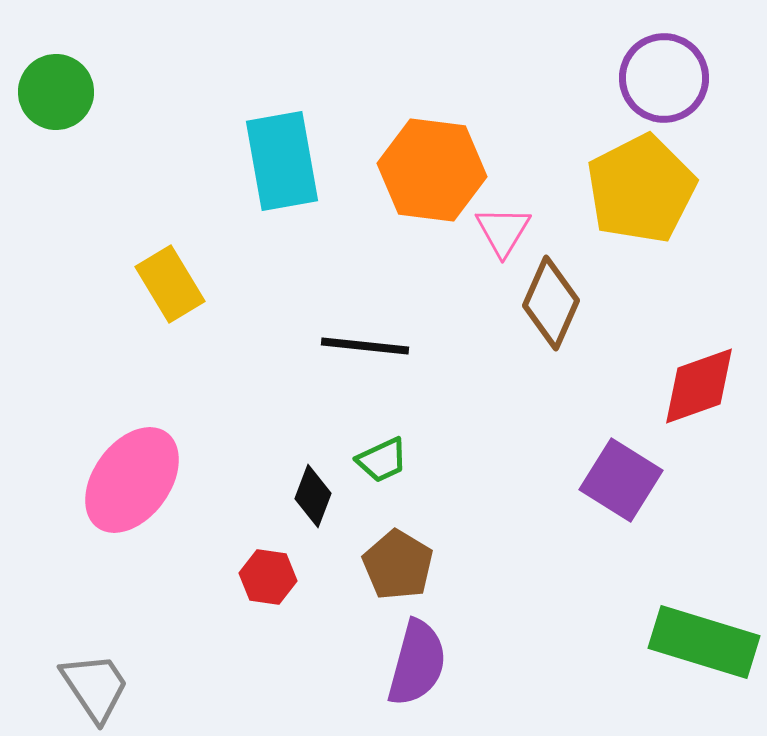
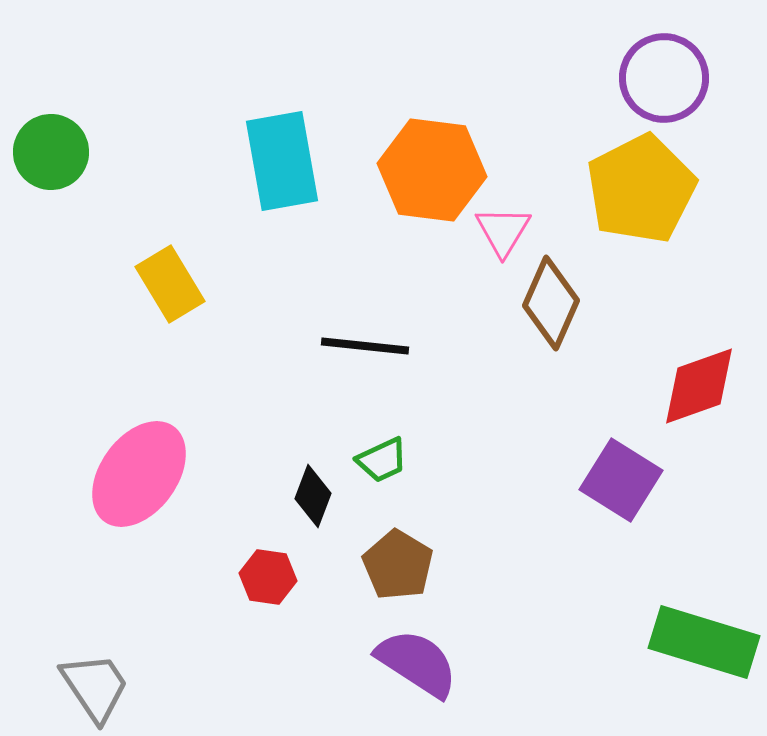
green circle: moved 5 px left, 60 px down
pink ellipse: moved 7 px right, 6 px up
purple semicircle: rotated 72 degrees counterclockwise
